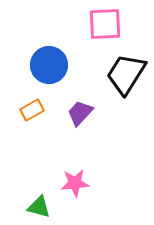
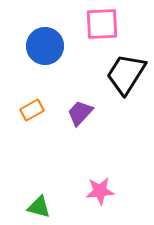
pink square: moved 3 px left
blue circle: moved 4 px left, 19 px up
pink star: moved 25 px right, 8 px down
